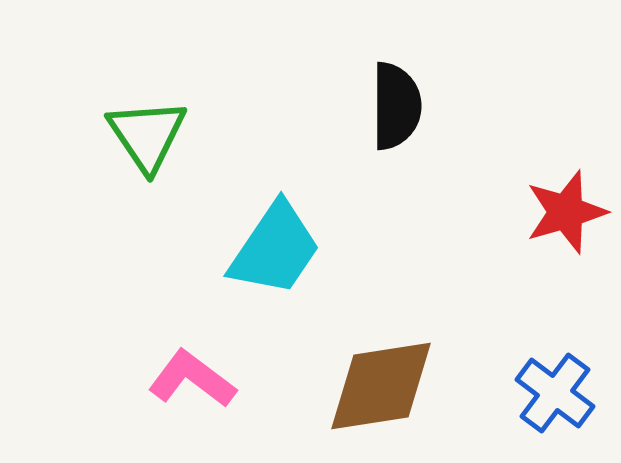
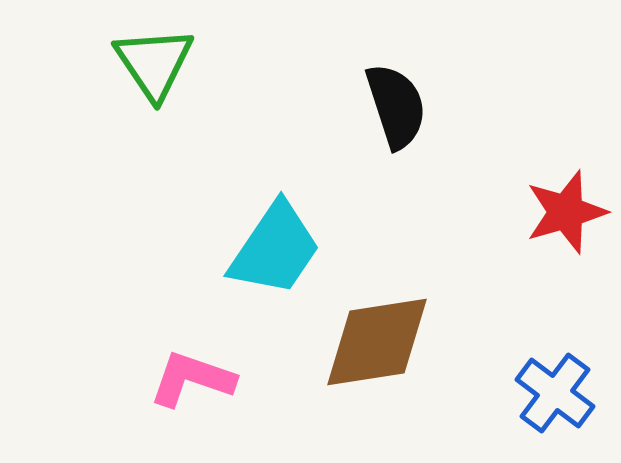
black semicircle: rotated 18 degrees counterclockwise
green triangle: moved 7 px right, 72 px up
pink L-shape: rotated 18 degrees counterclockwise
brown diamond: moved 4 px left, 44 px up
